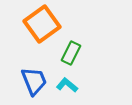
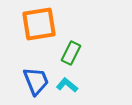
orange square: moved 3 px left; rotated 27 degrees clockwise
blue trapezoid: moved 2 px right
